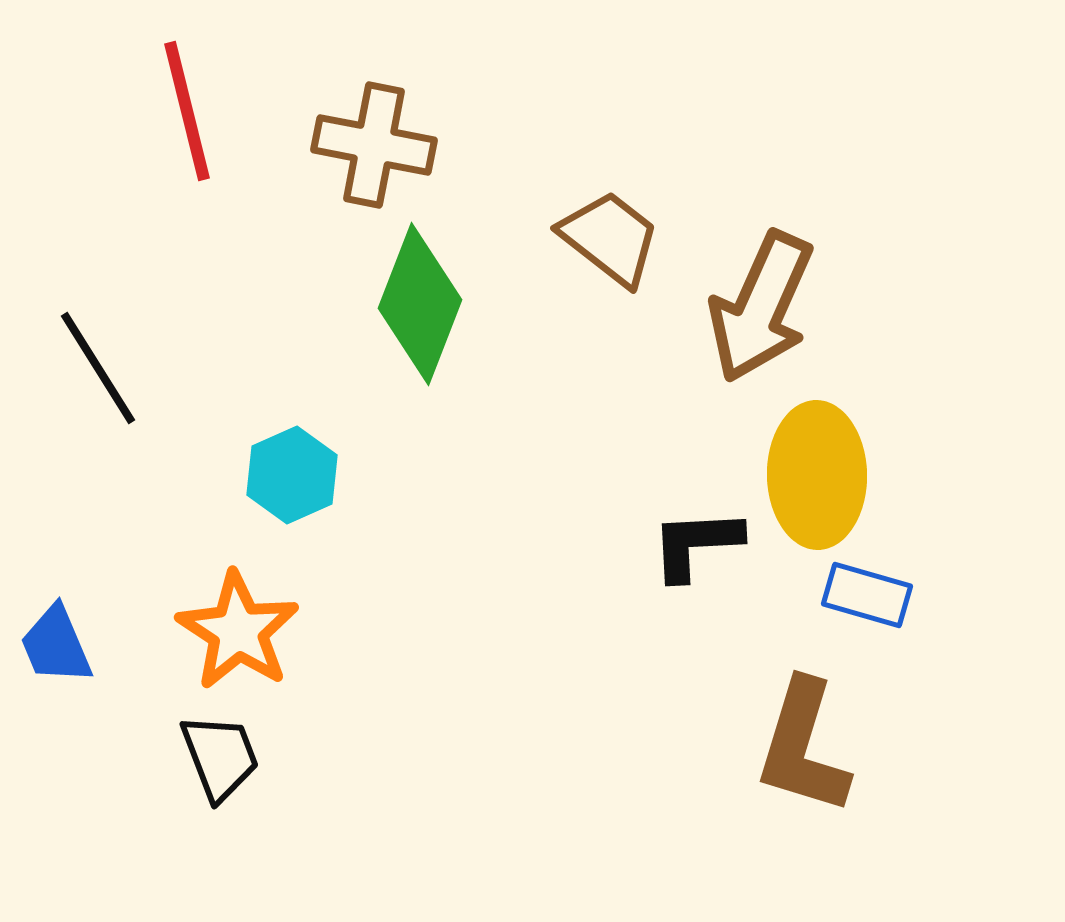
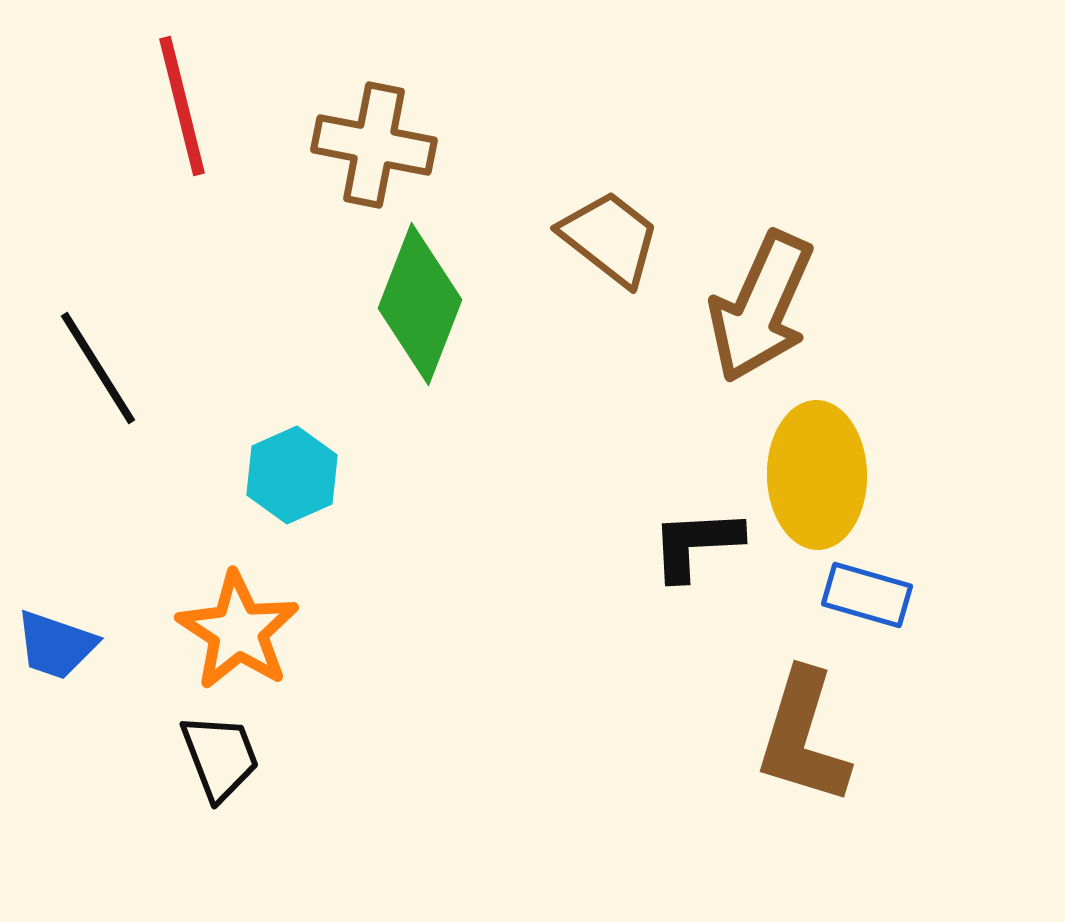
red line: moved 5 px left, 5 px up
blue trapezoid: rotated 48 degrees counterclockwise
brown L-shape: moved 10 px up
